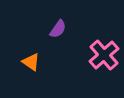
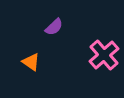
purple semicircle: moved 4 px left, 2 px up; rotated 12 degrees clockwise
